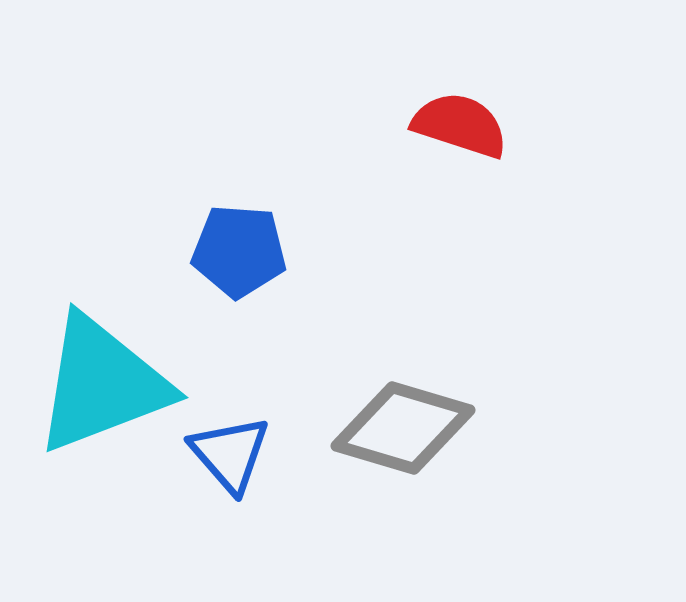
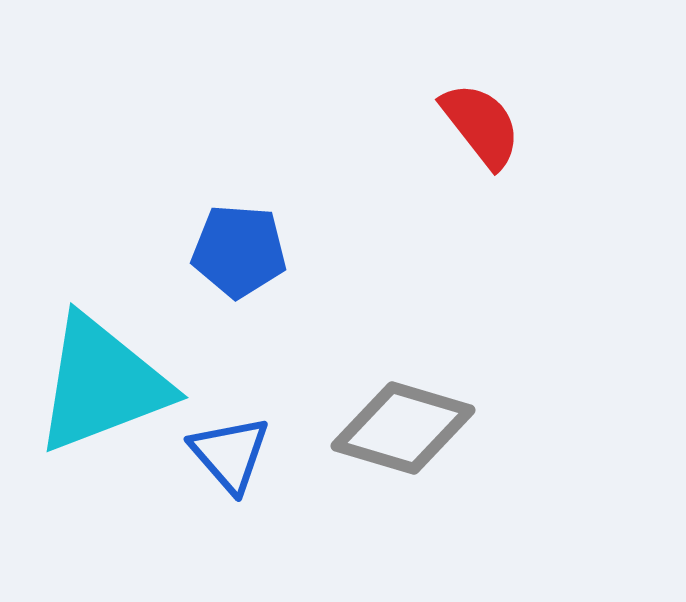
red semicircle: moved 21 px right; rotated 34 degrees clockwise
